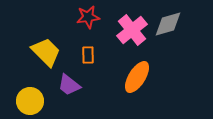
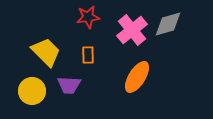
purple trapezoid: rotated 35 degrees counterclockwise
yellow circle: moved 2 px right, 10 px up
